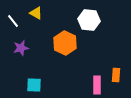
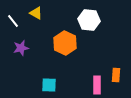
cyan square: moved 15 px right
